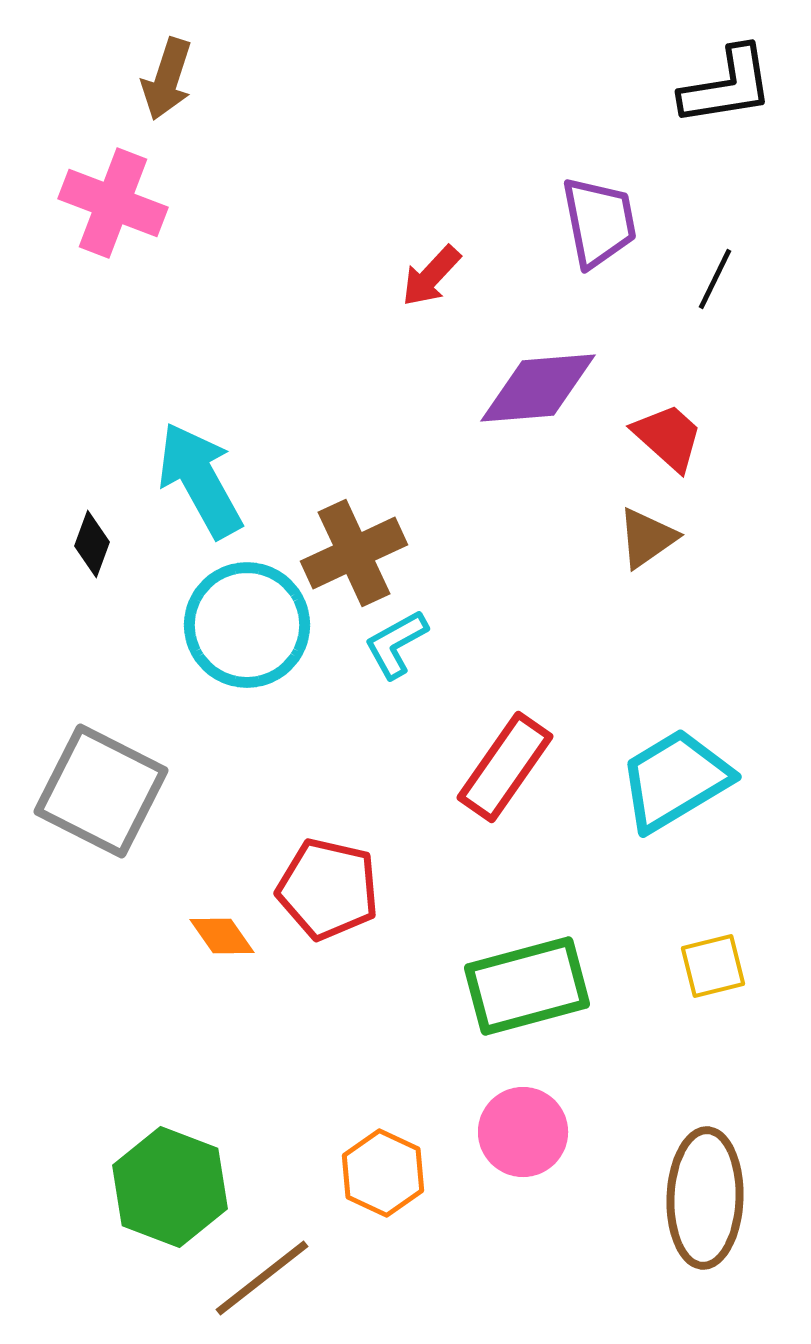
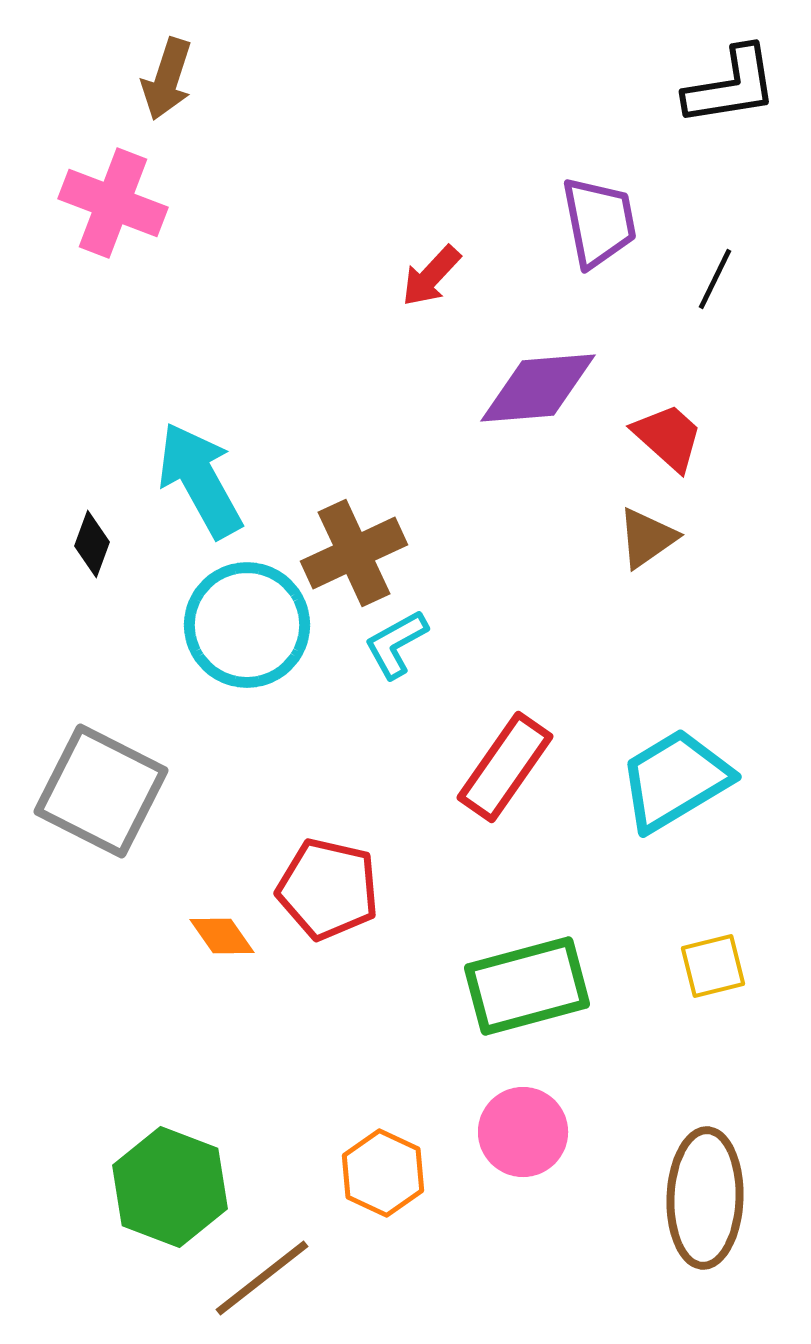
black L-shape: moved 4 px right
